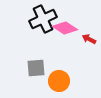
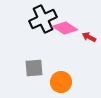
red arrow: moved 2 px up
gray square: moved 2 px left
orange circle: moved 2 px right, 1 px down
